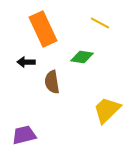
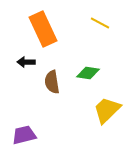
green diamond: moved 6 px right, 16 px down
